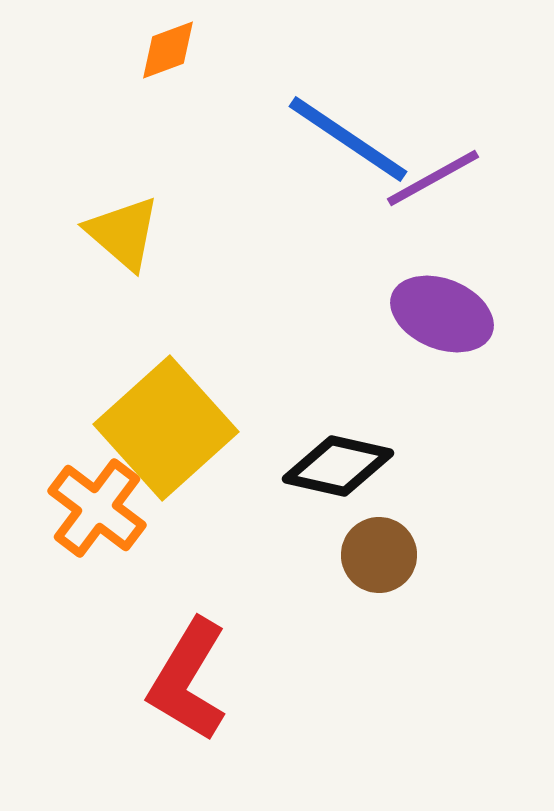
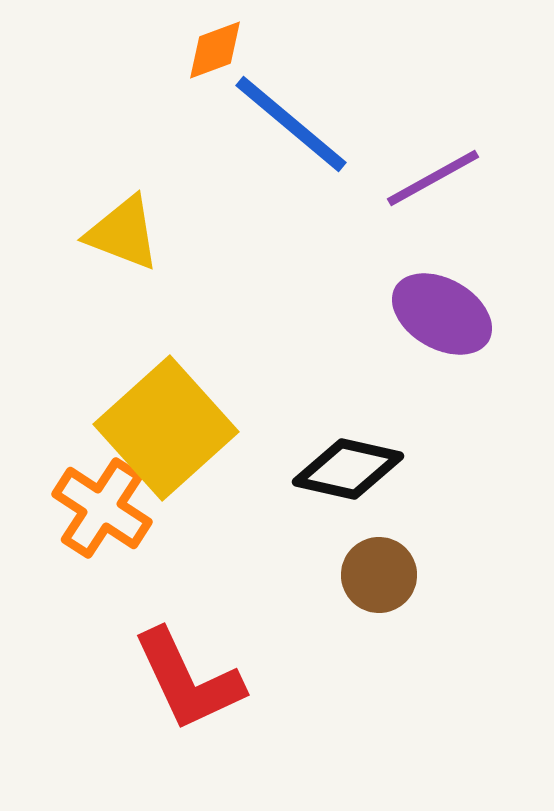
orange diamond: moved 47 px right
blue line: moved 57 px left, 15 px up; rotated 6 degrees clockwise
yellow triangle: rotated 20 degrees counterclockwise
purple ellipse: rotated 8 degrees clockwise
black diamond: moved 10 px right, 3 px down
orange cross: moved 5 px right; rotated 4 degrees counterclockwise
brown circle: moved 20 px down
red L-shape: rotated 56 degrees counterclockwise
